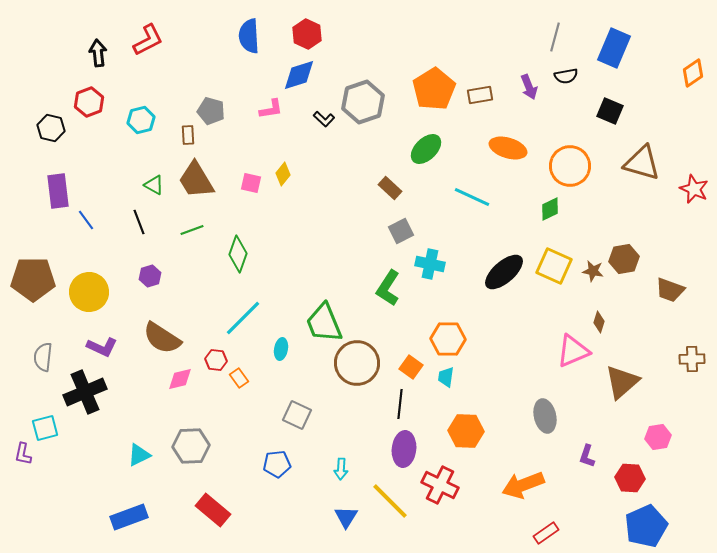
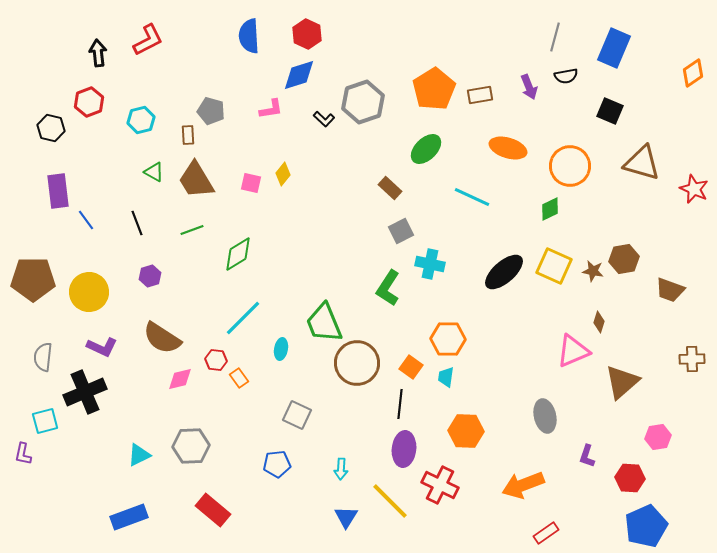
green triangle at (154, 185): moved 13 px up
black line at (139, 222): moved 2 px left, 1 px down
green diamond at (238, 254): rotated 39 degrees clockwise
cyan square at (45, 428): moved 7 px up
